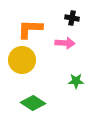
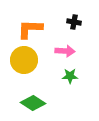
black cross: moved 2 px right, 4 px down
pink arrow: moved 8 px down
yellow circle: moved 2 px right
green star: moved 6 px left, 5 px up
